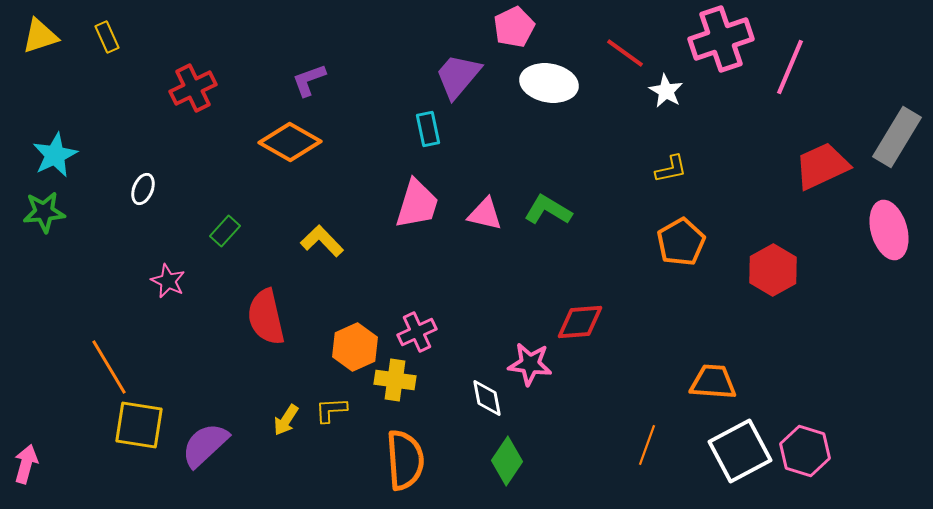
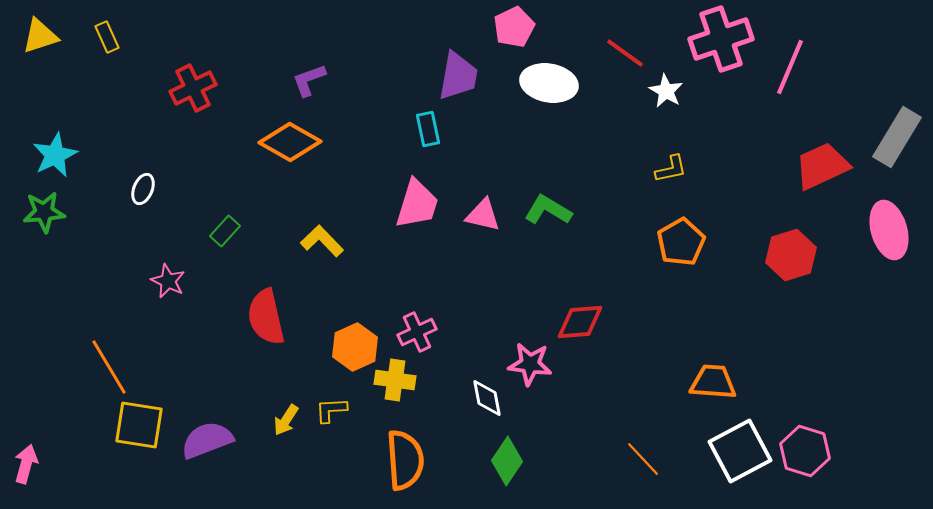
purple trapezoid at (458, 76): rotated 150 degrees clockwise
pink triangle at (485, 214): moved 2 px left, 1 px down
red hexagon at (773, 270): moved 18 px right, 15 px up; rotated 12 degrees clockwise
purple semicircle at (205, 445): moved 2 px right, 5 px up; rotated 22 degrees clockwise
orange line at (647, 445): moved 4 px left, 14 px down; rotated 63 degrees counterclockwise
